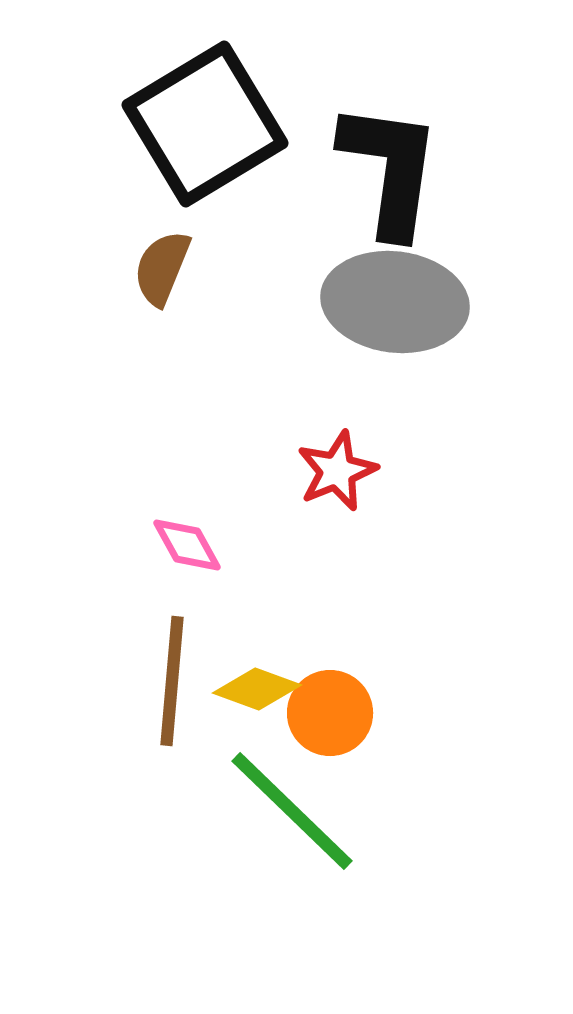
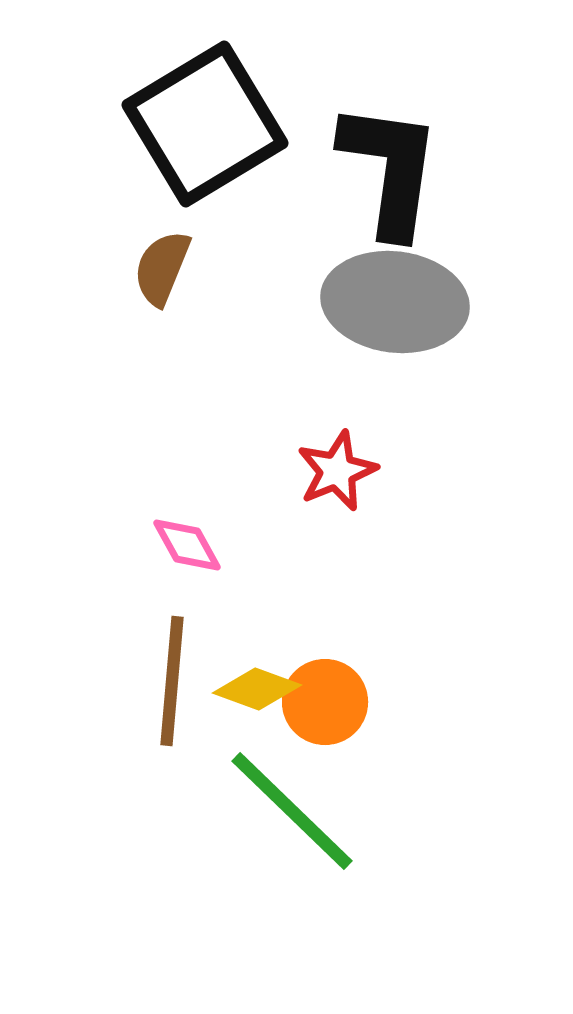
orange circle: moved 5 px left, 11 px up
